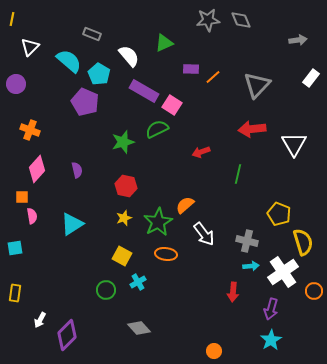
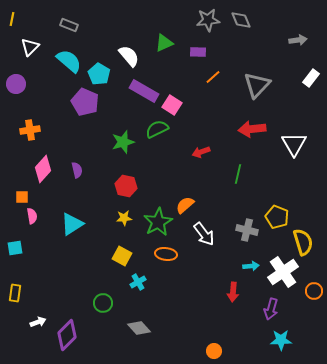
gray rectangle at (92, 34): moved 23 px left, 9 px up
purple rectangle at (191, 69): moved 7 px right, 17 px up
orange cross at (30, 130): rotated 30 degrees counterclockwise
pink diamond at (37, 169): moved 6 px right
yellow pentagon at (279, 214): moved 2 px left, 3 px down
yellow star at (124, 218): rotated 14 degrees clockwise
gray cross at (247, 241): moved 11 px up
green circle at (106, 290): moved 3 px left, 13 px down
white arrow at (40, 320): moved 2 px left, 2 px down; rotated 140 degrees counterclockwise
cyan star at (271, 340): moved 10 px right; rotated 30 degrees clockwise
